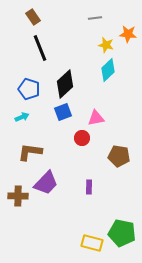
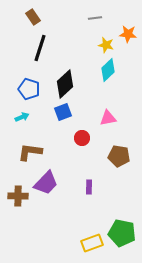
black line: rotated 40 degrees clockwise
pink triangle: moved 12 px right
yellow rectangle: rotated 35 degrees counterclockwise
